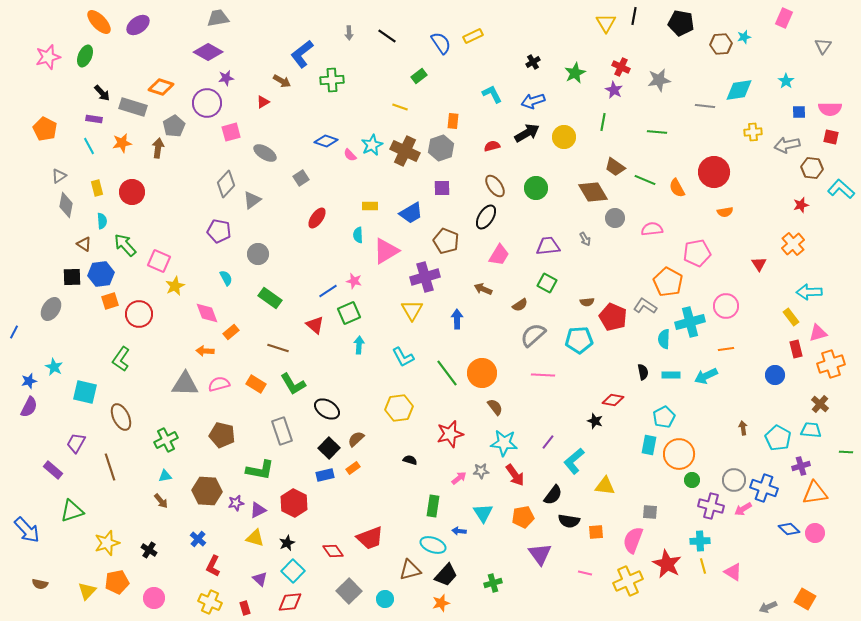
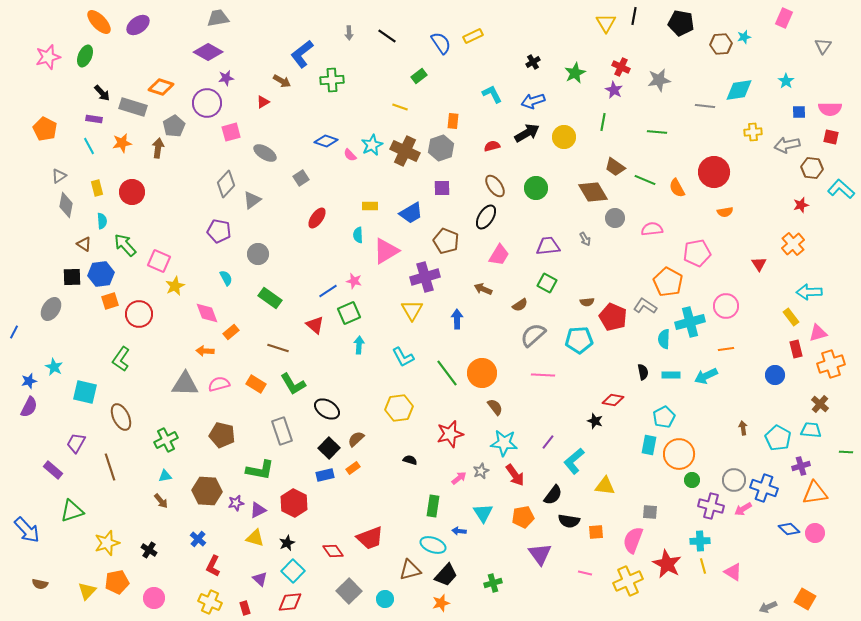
gray star at (481, 471): rotated 21 degrees counterclockwise
